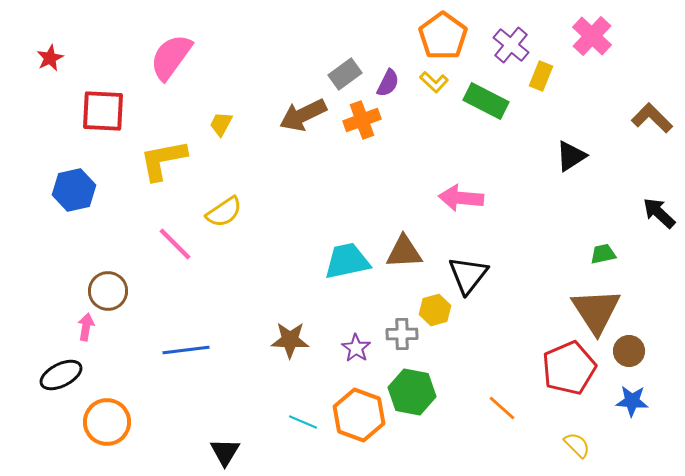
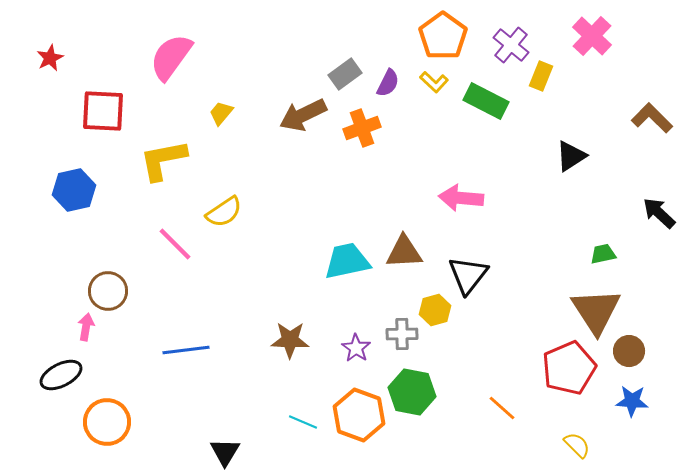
orange cross at (362, 120): moved 8 px down
yellow trapezoid at (221, 124): moved 11 px up; rotated 12 degrees clockwise
